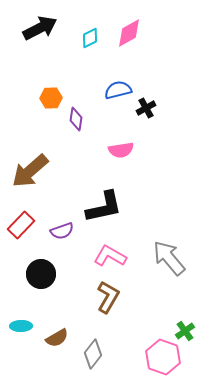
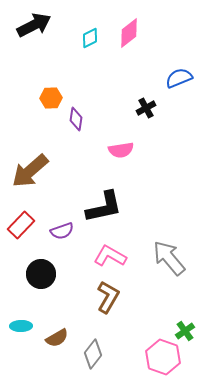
black arrow: moved 6 px left, 3 px up
pink diamond: rotated 8 degrees counterclockwise
blue semicircle: moved 61 px right, 12 px up; rotated 8 degrees counterclockwise
